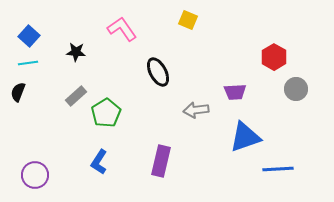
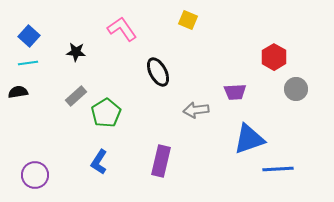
black semicircle: rotated 60 degrees clockwise
blue triangle: moved 4 px right, 2 px down
